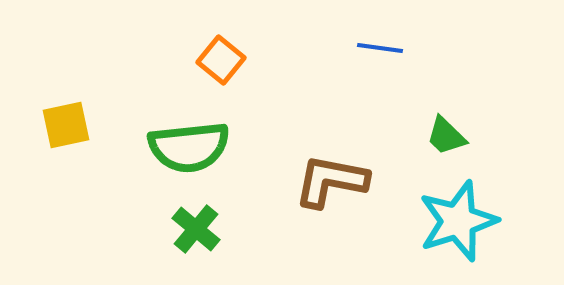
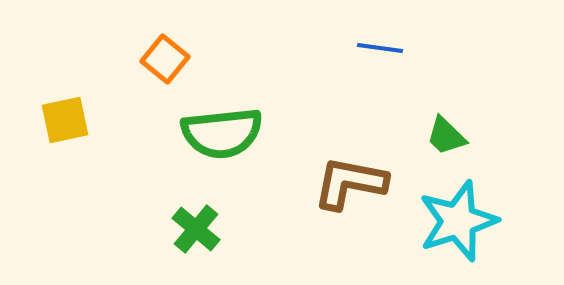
orange square: moved 56 px left, 1 px up
yellow square: moved 1 px left, 5 px up
green semicircle: moved 33 px right, 14 px up
brown L-shape: moved 19 px right, 2 px down
